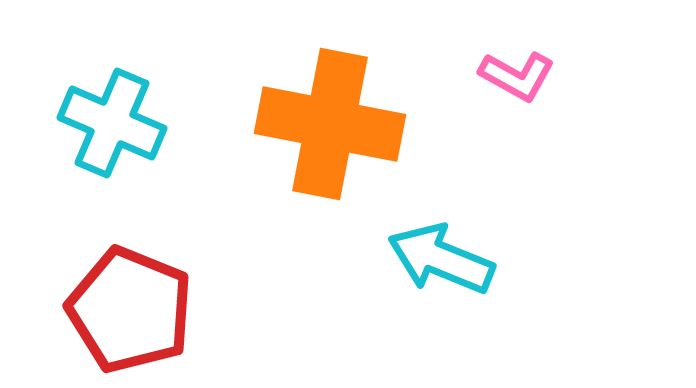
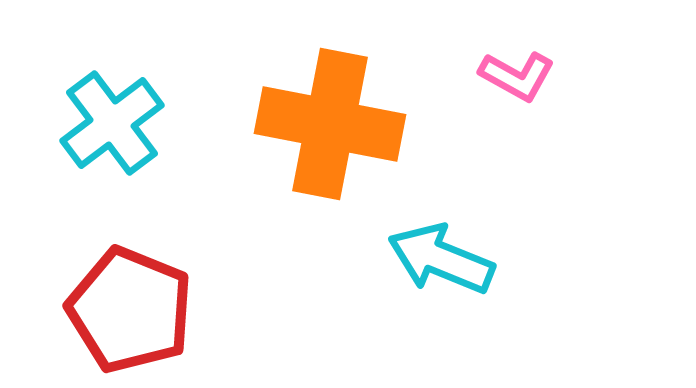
cyan cross: rotated 30 degrees clockwise
